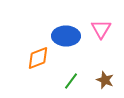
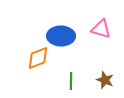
pink triangle: rotated 45 degrees counterclockwise
blue ellipse: moved 5 px left
green line: rotated 36 degrees counterclockwise
